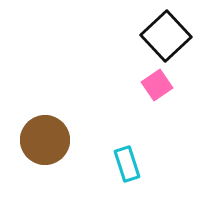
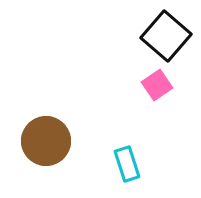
black square: rotated 6 degrees counterclockwise
brown circle: moved 1 px right, 1 px down
